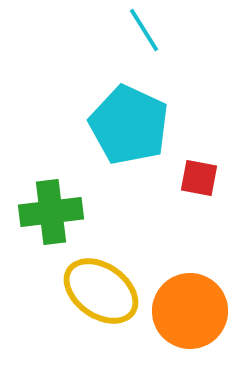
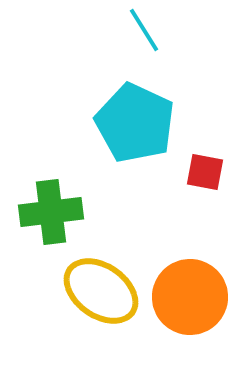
cyan pentagon: moved 6 px right, 2 px up
red square: moved 6 px right, 6 px up
orange circle: moved 14 px up
